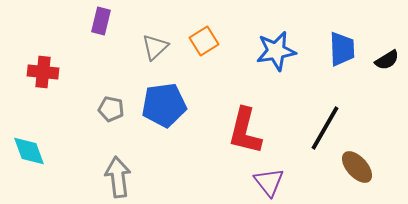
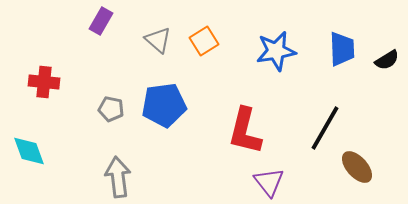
purple rectangle: rotated 16 degrees clockwise
gray triangle: moved 3 px right, 7 px up; rotated 36 degrees counterclockwise
red cross: moved 1 px right, 10 px down
